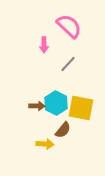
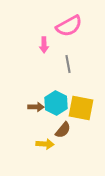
pink semicircle: rotated 108 degrees clockwise
gray line: rotated 54 degrees counterclockwise
brown arrow: moved 1 px left, 1 px down
